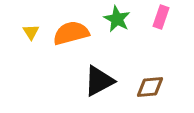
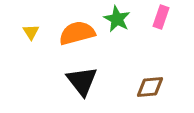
orange semicircle: moved 6 px right
black triangle: moved 17 px left; rotated 40 degrees counterclockwise
